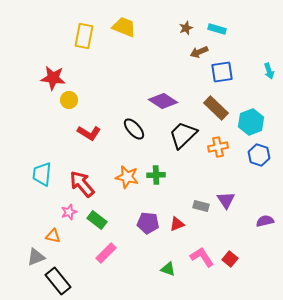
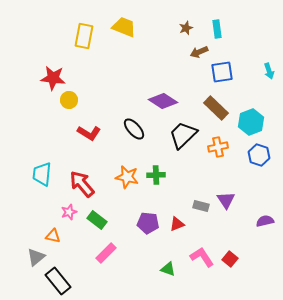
cyan rectangle: rotated 66 degrees clockwise
gray triangle: rotated 18 degrees counterclockwise
